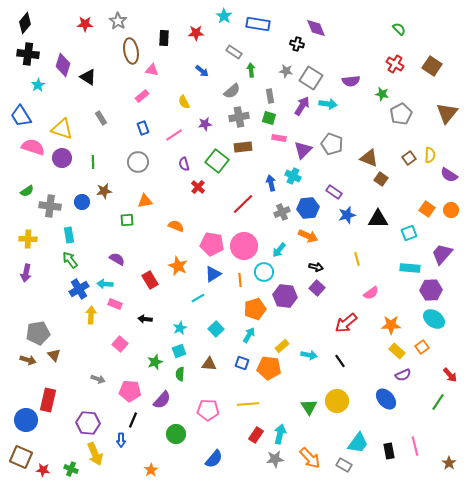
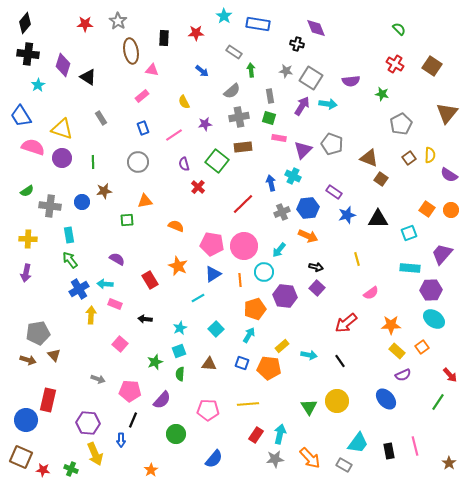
gray pentagon at (401, 114): moved 10 px down
